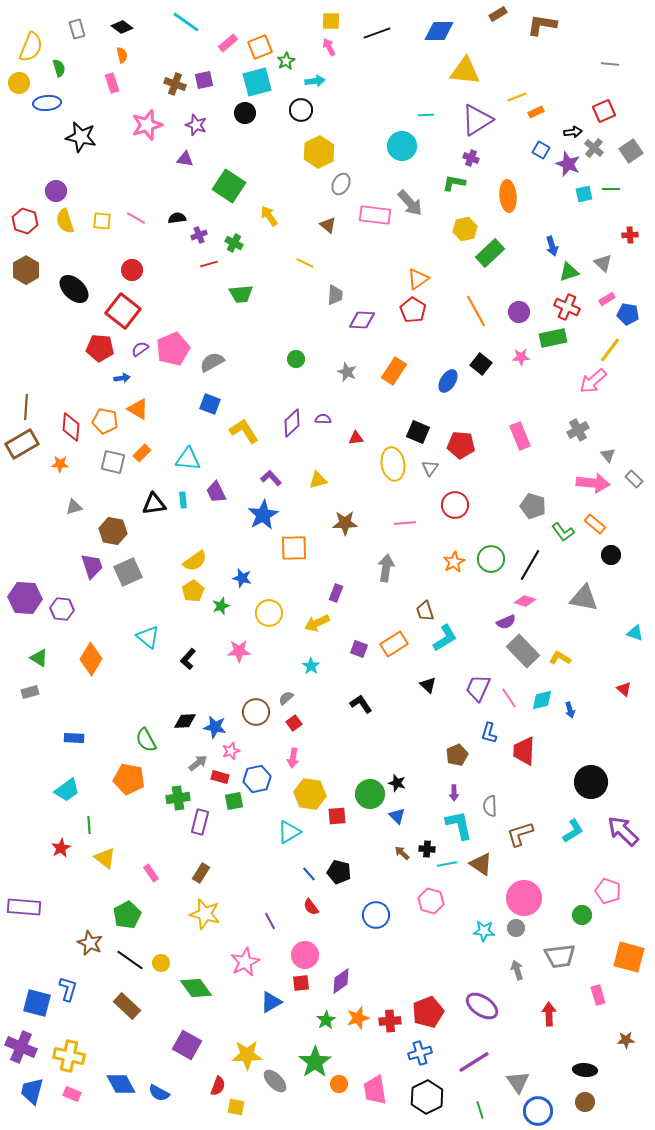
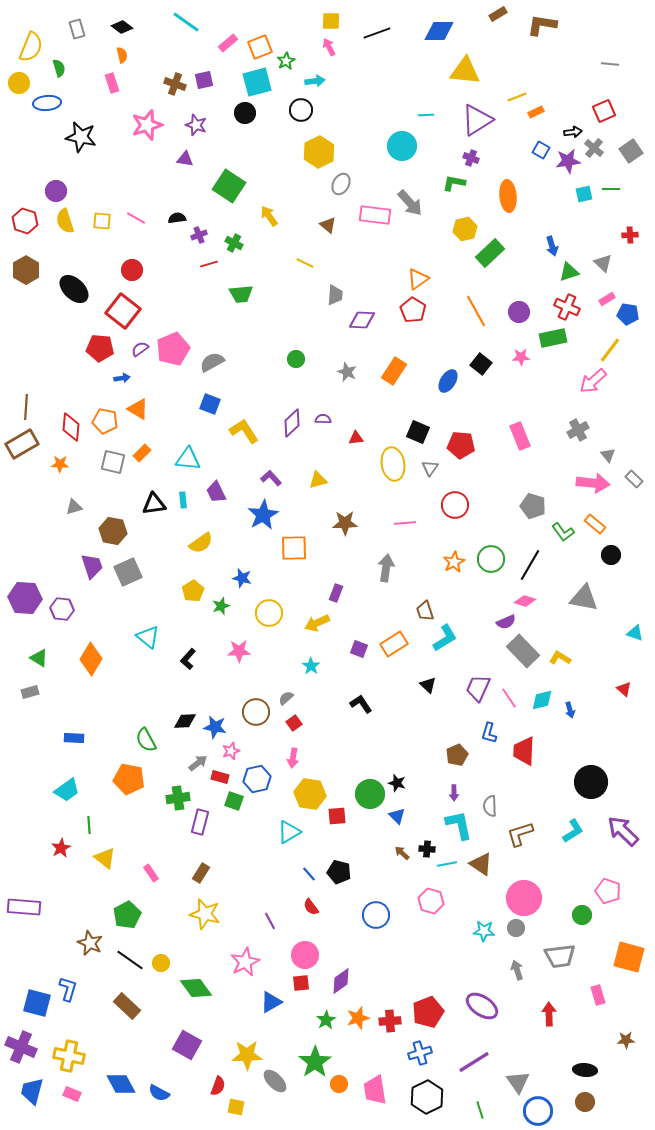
purple star at (568, 164): moved 3 px up; rotated 30 degrees counterclockwise
yellow semicircle at (195, 561): moved 6 px right, 18 px up
green square at (234, 801): rotated 30 degrees clockwise
